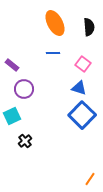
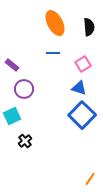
pink square: rotated 21 degrees clockwise
